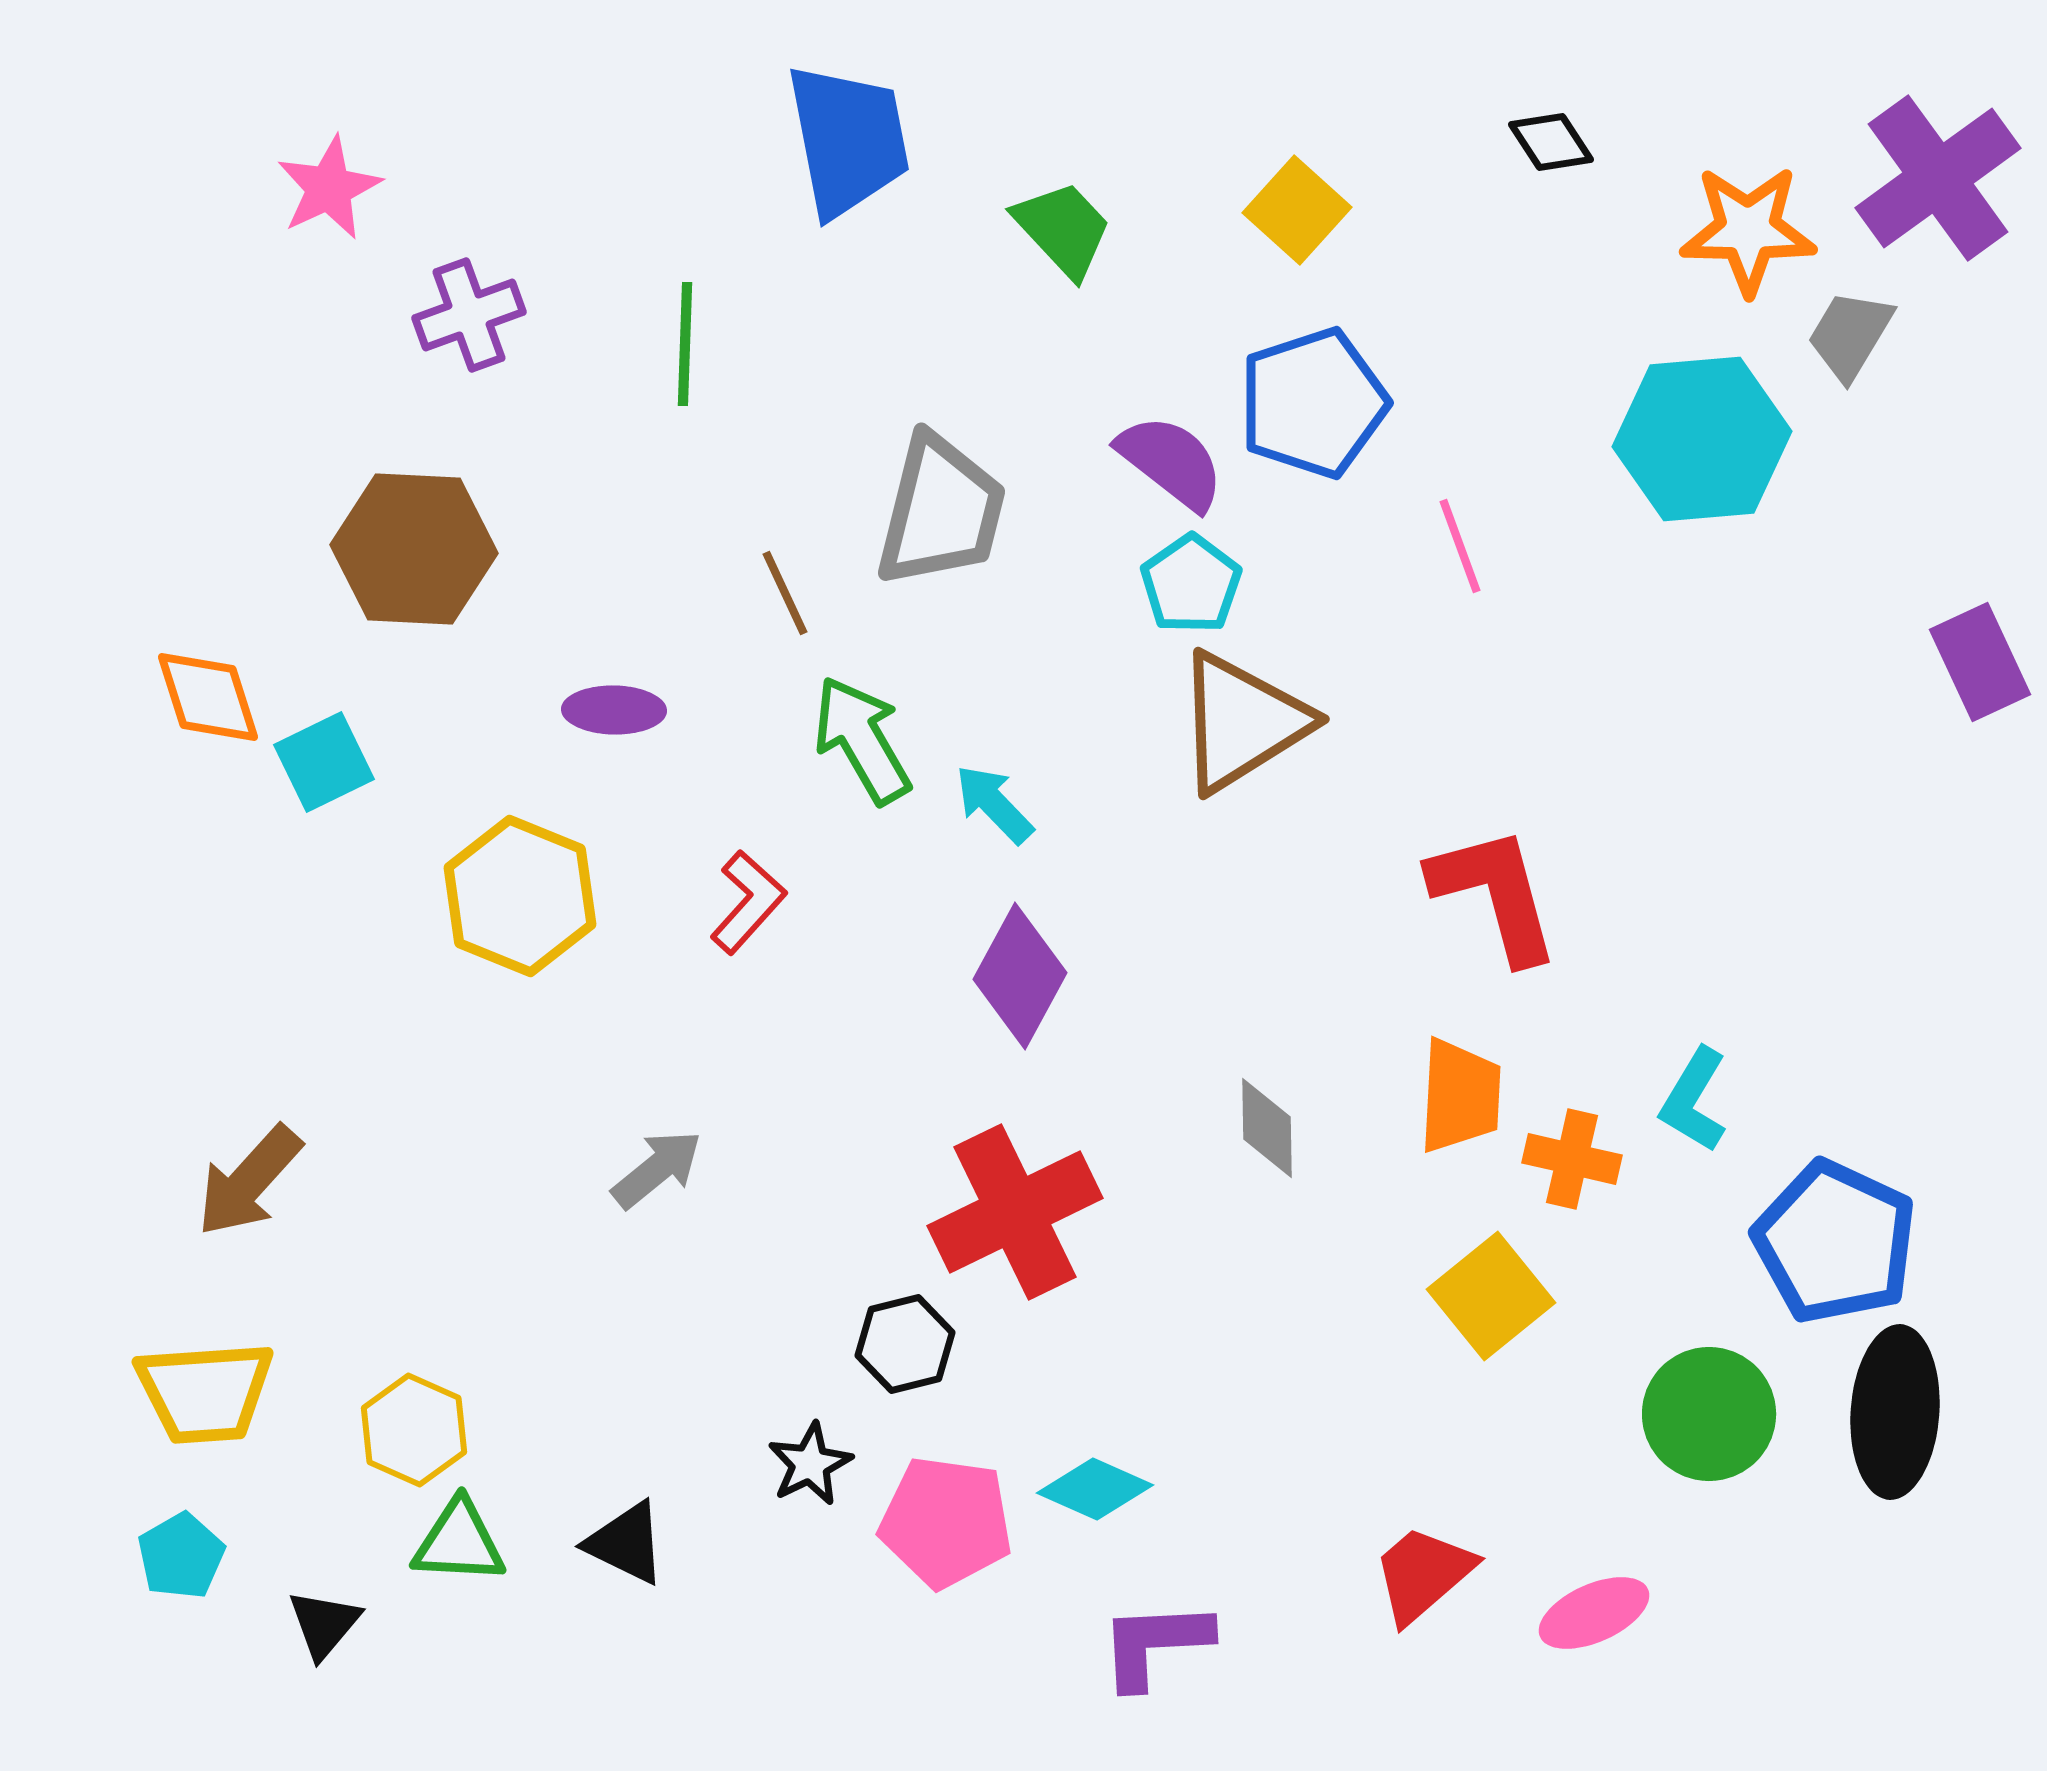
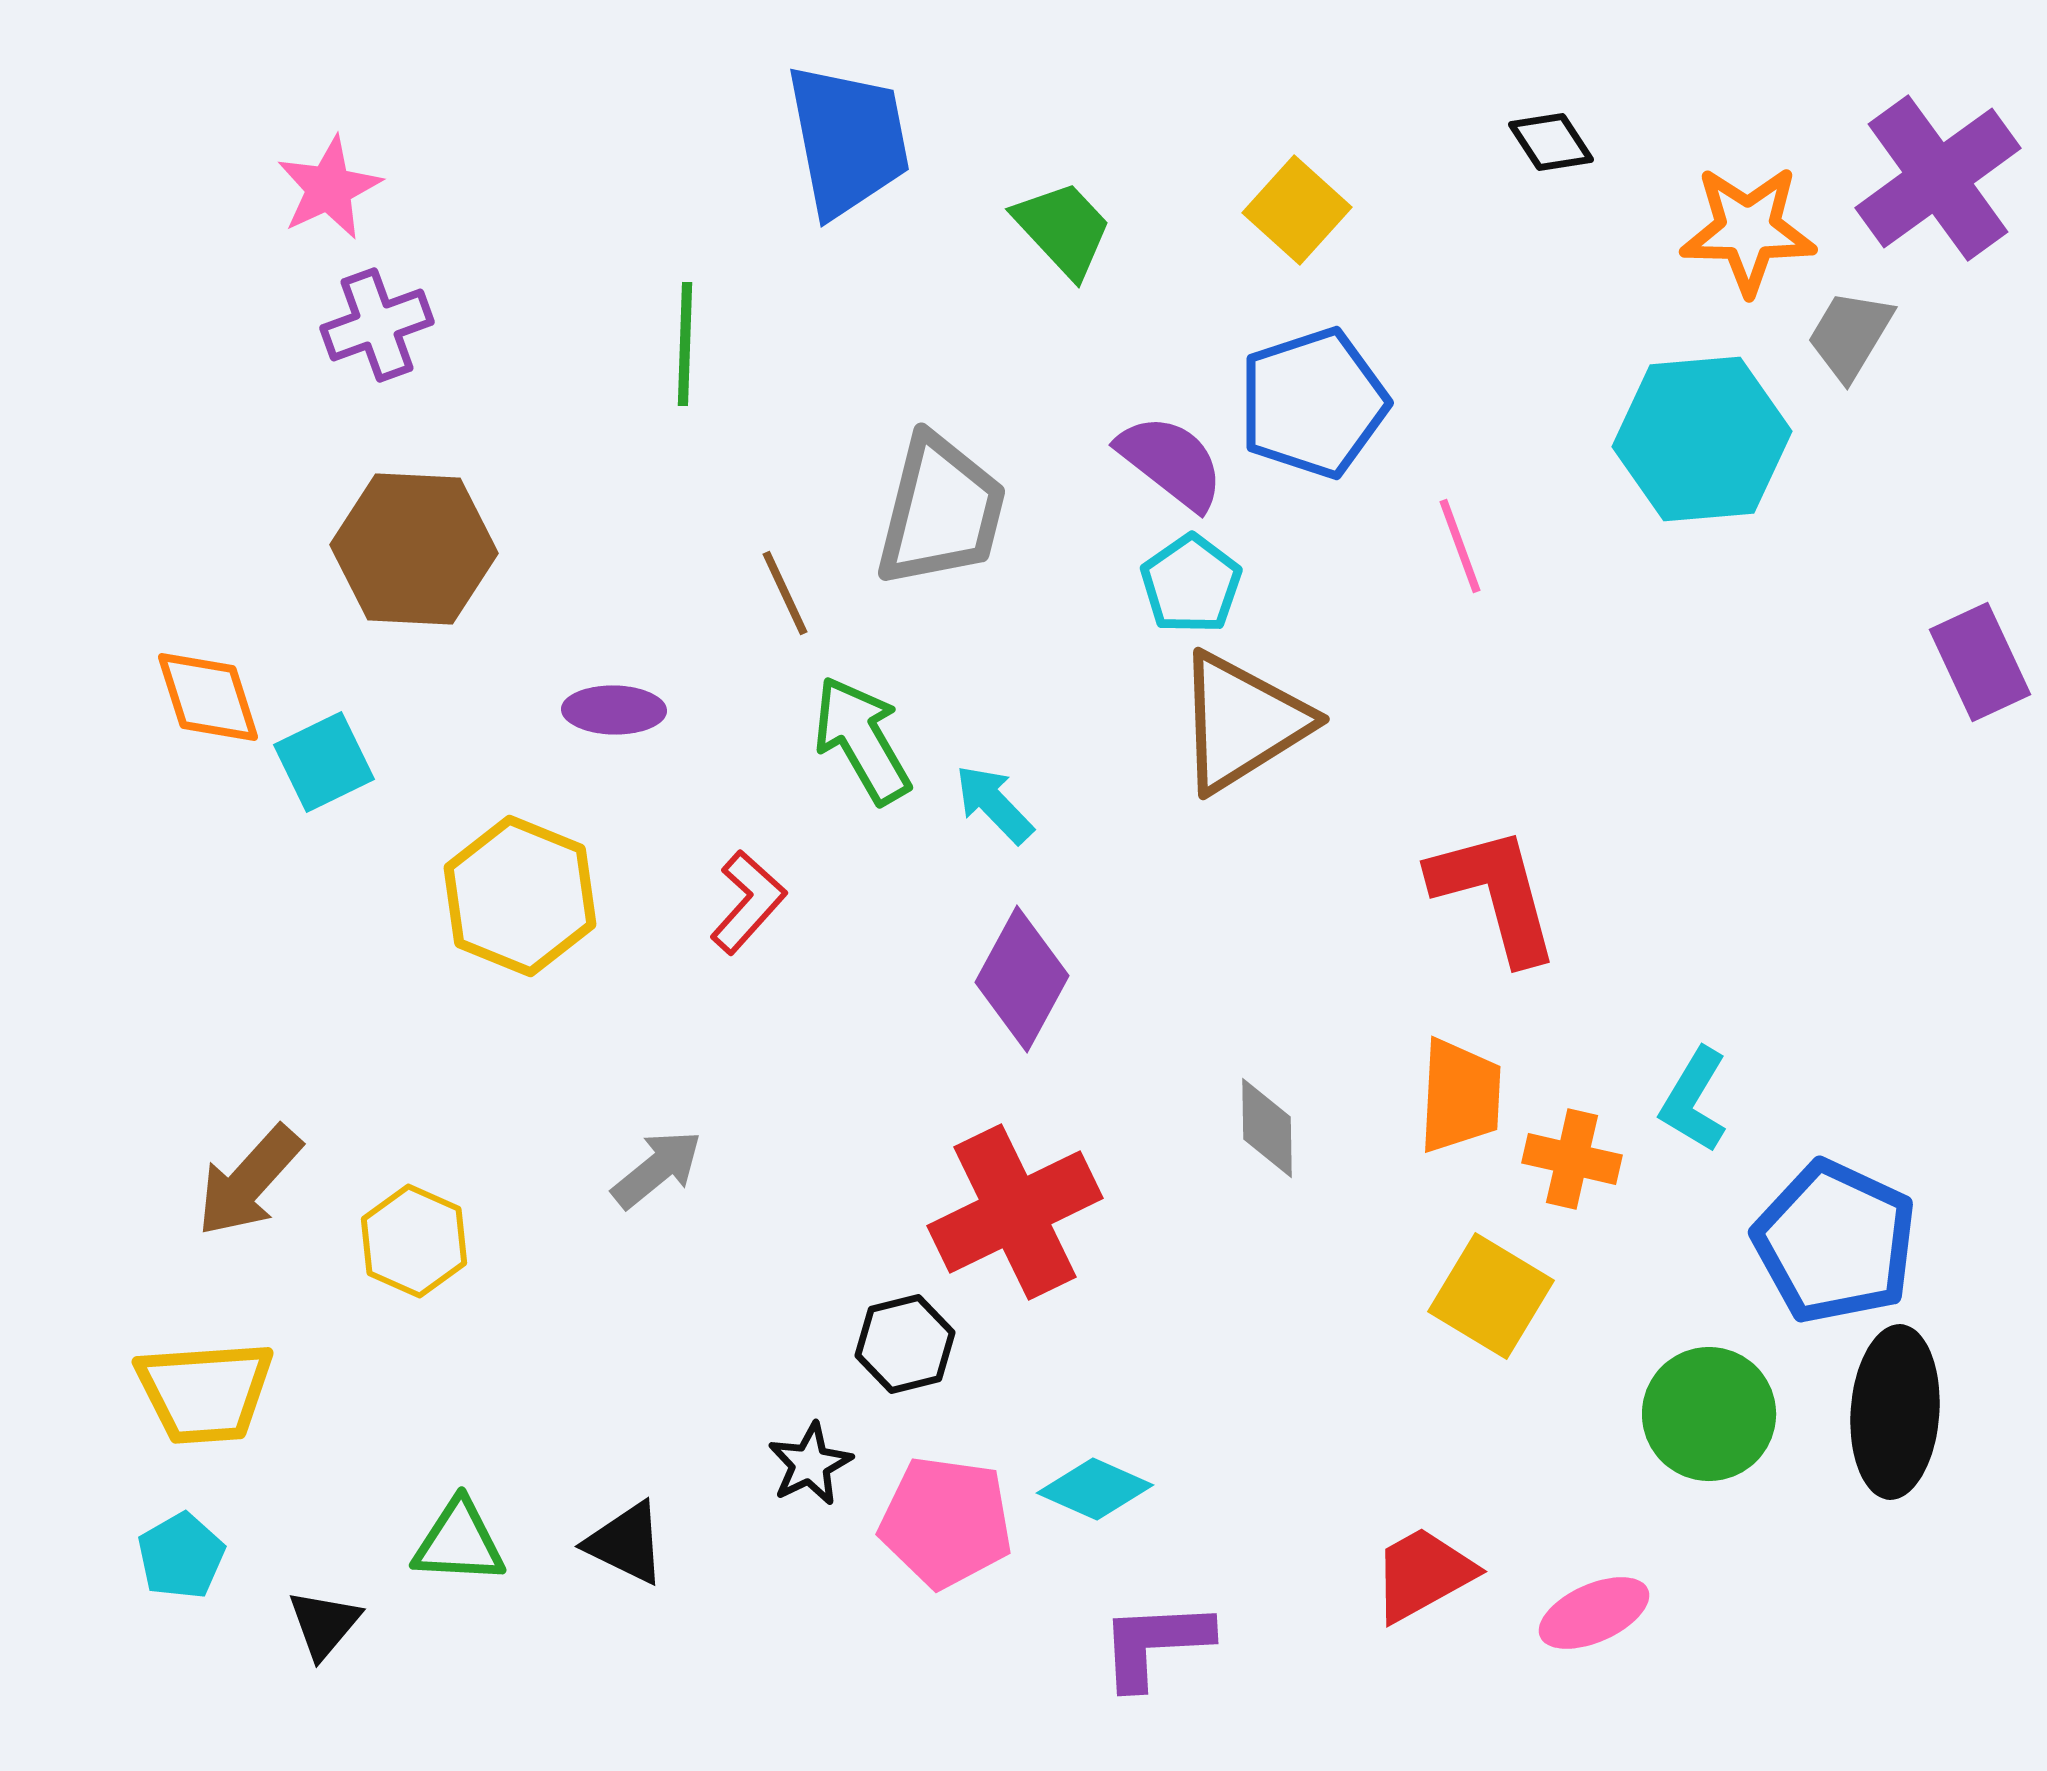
purple cross at (469, 315): moved 92 px left, 10 px down
purple diamond at (1020, 976): moved 2 px right, 3 px down
yellow square at (1491, 1296): rotated 20 degrees counterclockwise
yellow hexagon at (414, 1430): moved 189 px up
red trapezoid at (1423, 1574): rotated 12 degrees clockwise
